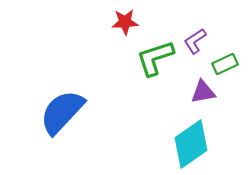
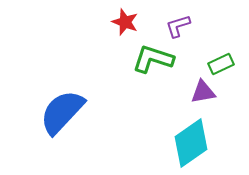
red star: rotated 24 degrees clockwise
purple L-shape: moved 17 px left, 15 px up; rotated 16 degrees clockwise
green L-shape: moved 2 px left, 1 px down; rotated 36 degrees clockwise
green rectangle: moved 4 px left
cyan diamond: moved 1 px up
